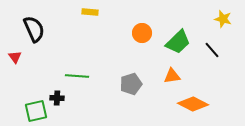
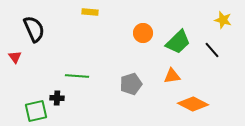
yellow star: moved 1 px down
orange circle: moved 1 px right
